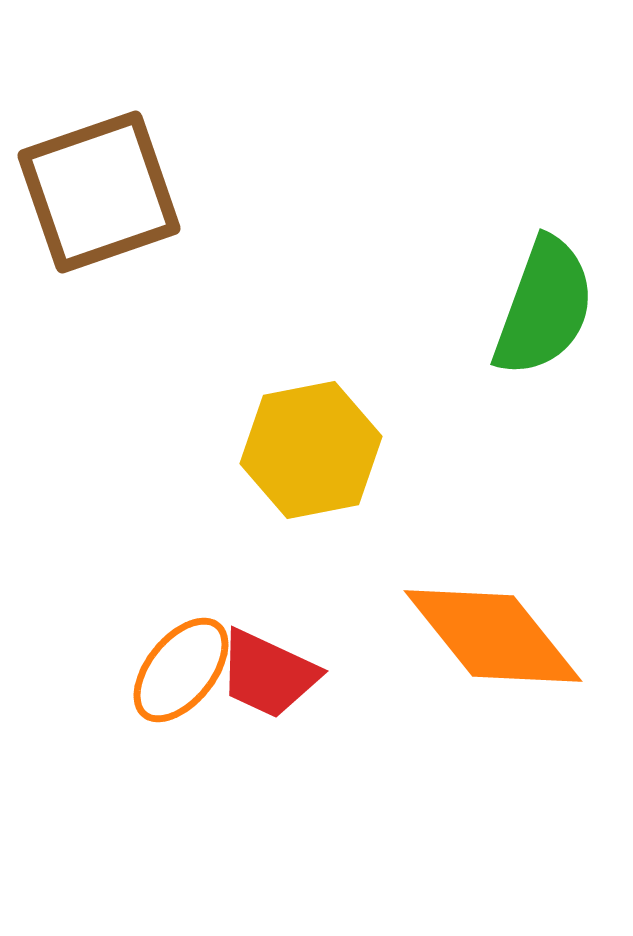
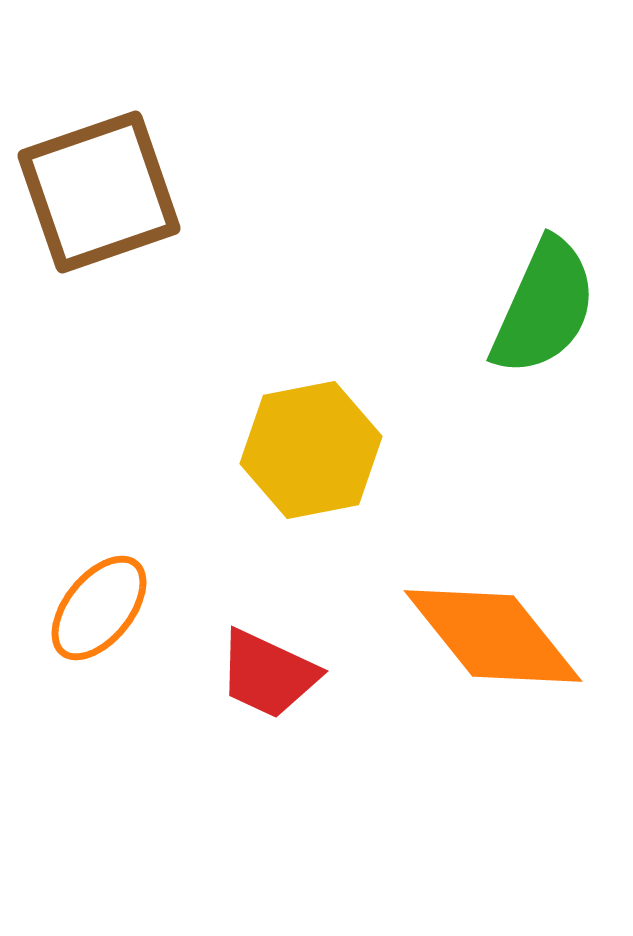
green semicircle: rotated 4 degrees clockwise
orange ellipse: moved 82 px left, 62 px up
